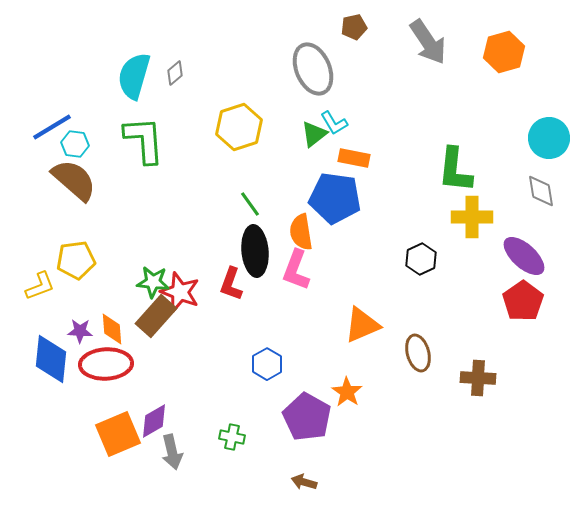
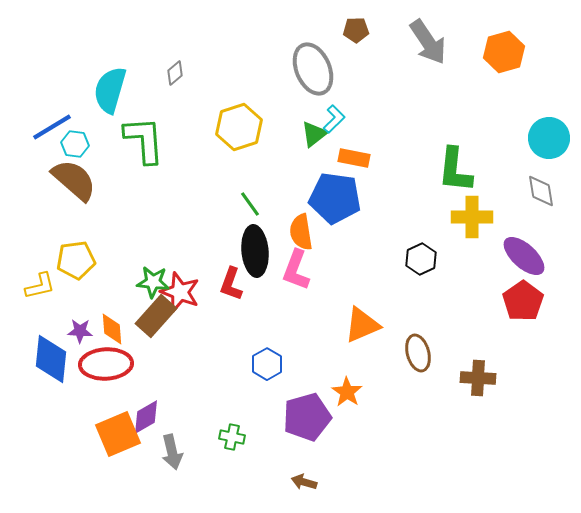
brown pentagon at (354, 27): moved 2 px right, 3 px down; rotated 10 degrees clockwise
cyan semicircle at (134, 76): moved 24 px left, 14 px down
cyan L-shape at (334, 123): moved 4 px up; rotated 104 degrees counterclockwise
yellow L-shape at (40, 286): rotated 8 degrees clockwise
purple pentagon at (307, 417): rotated 27 degrees clockwise
purple diamond at (154, 421): moved 8 px left, 4 px up
